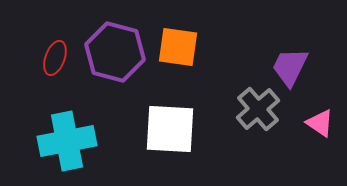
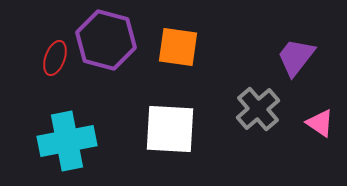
purple hexagon: moved 9 px left, 12 px up
purple trapezoid: moved 6 px right, 10 px up; rotated 12 degrees clockwise
